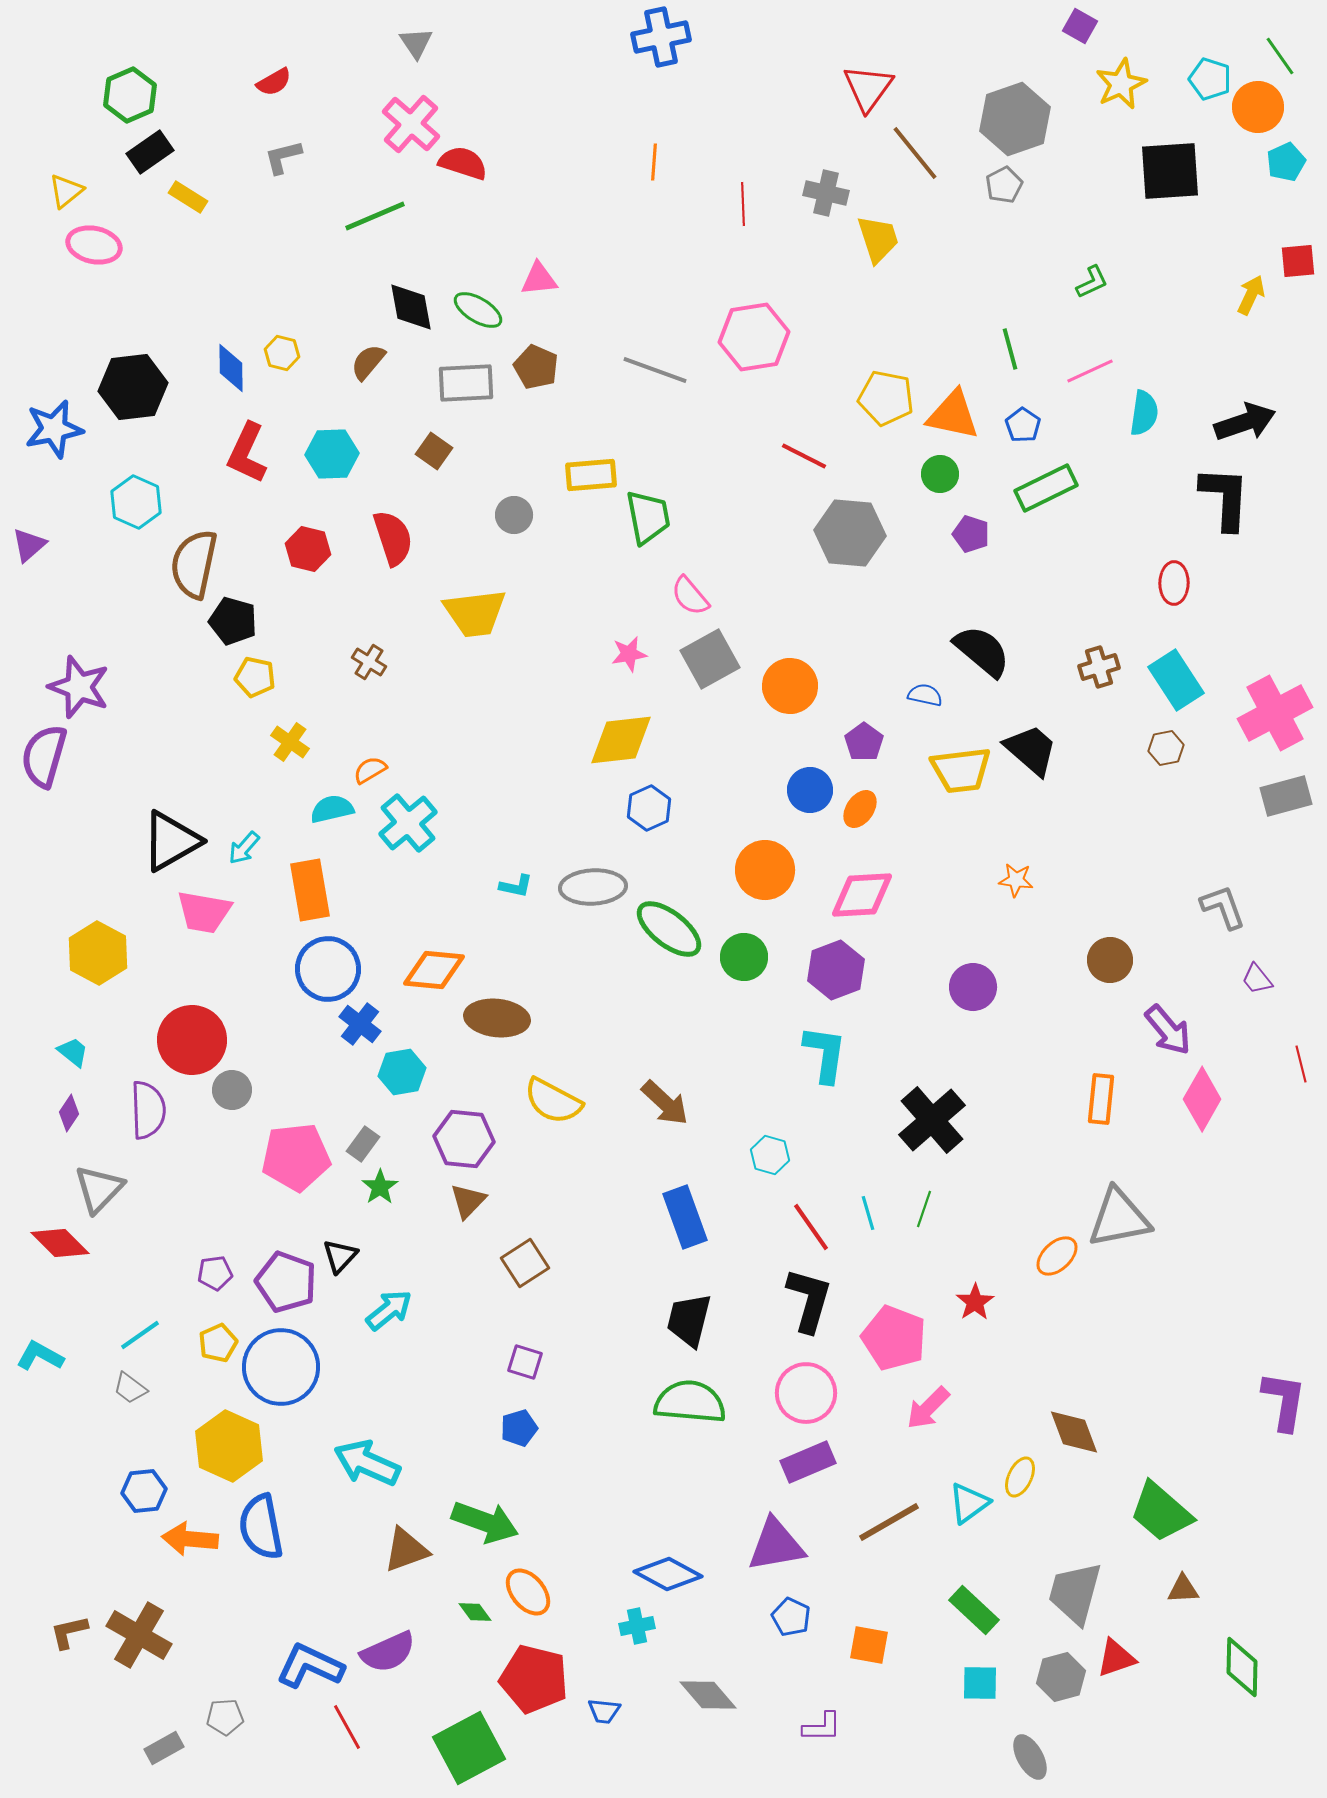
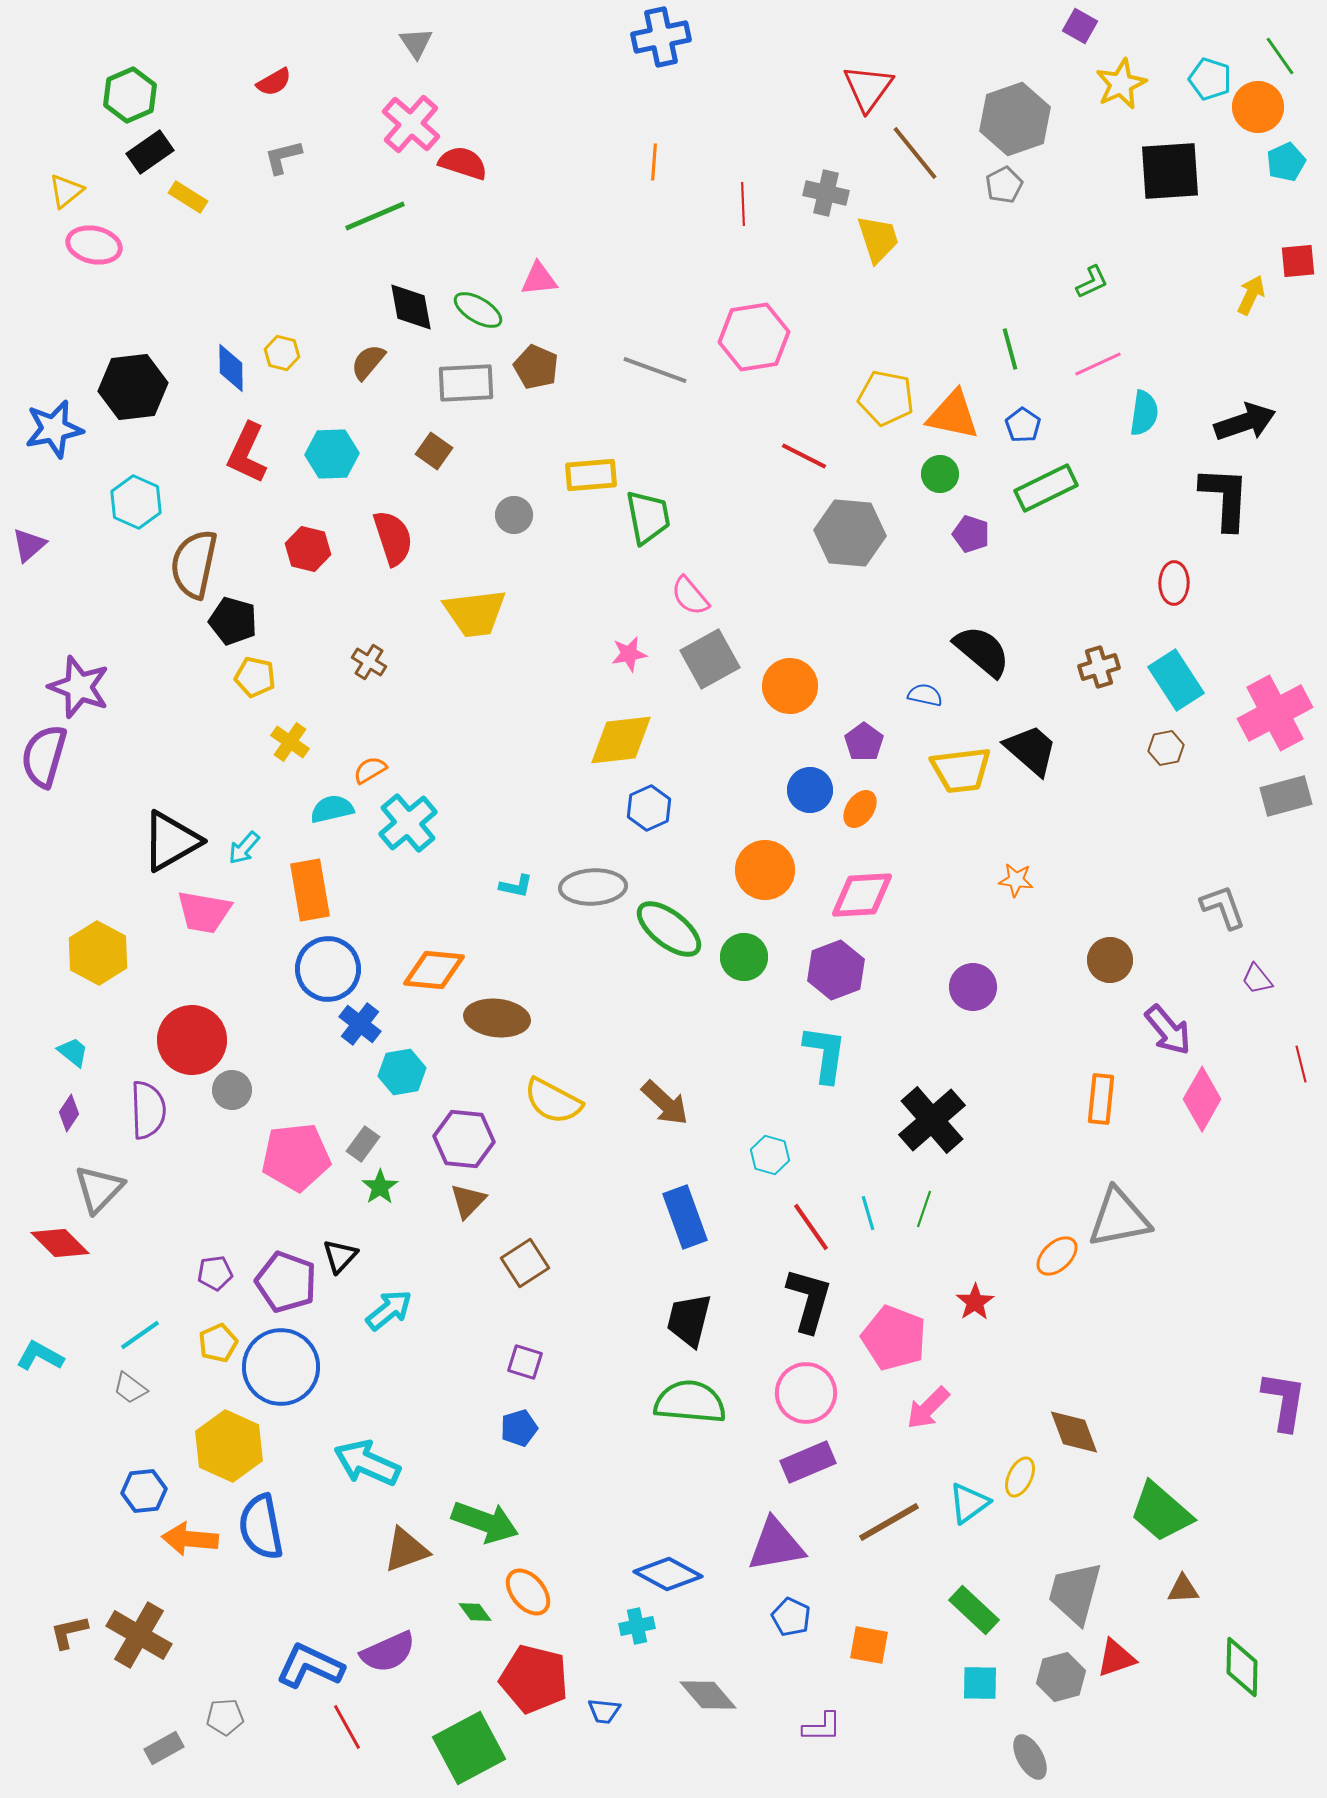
pink line at (1090, 371): moved 8 px right, 7 px up
